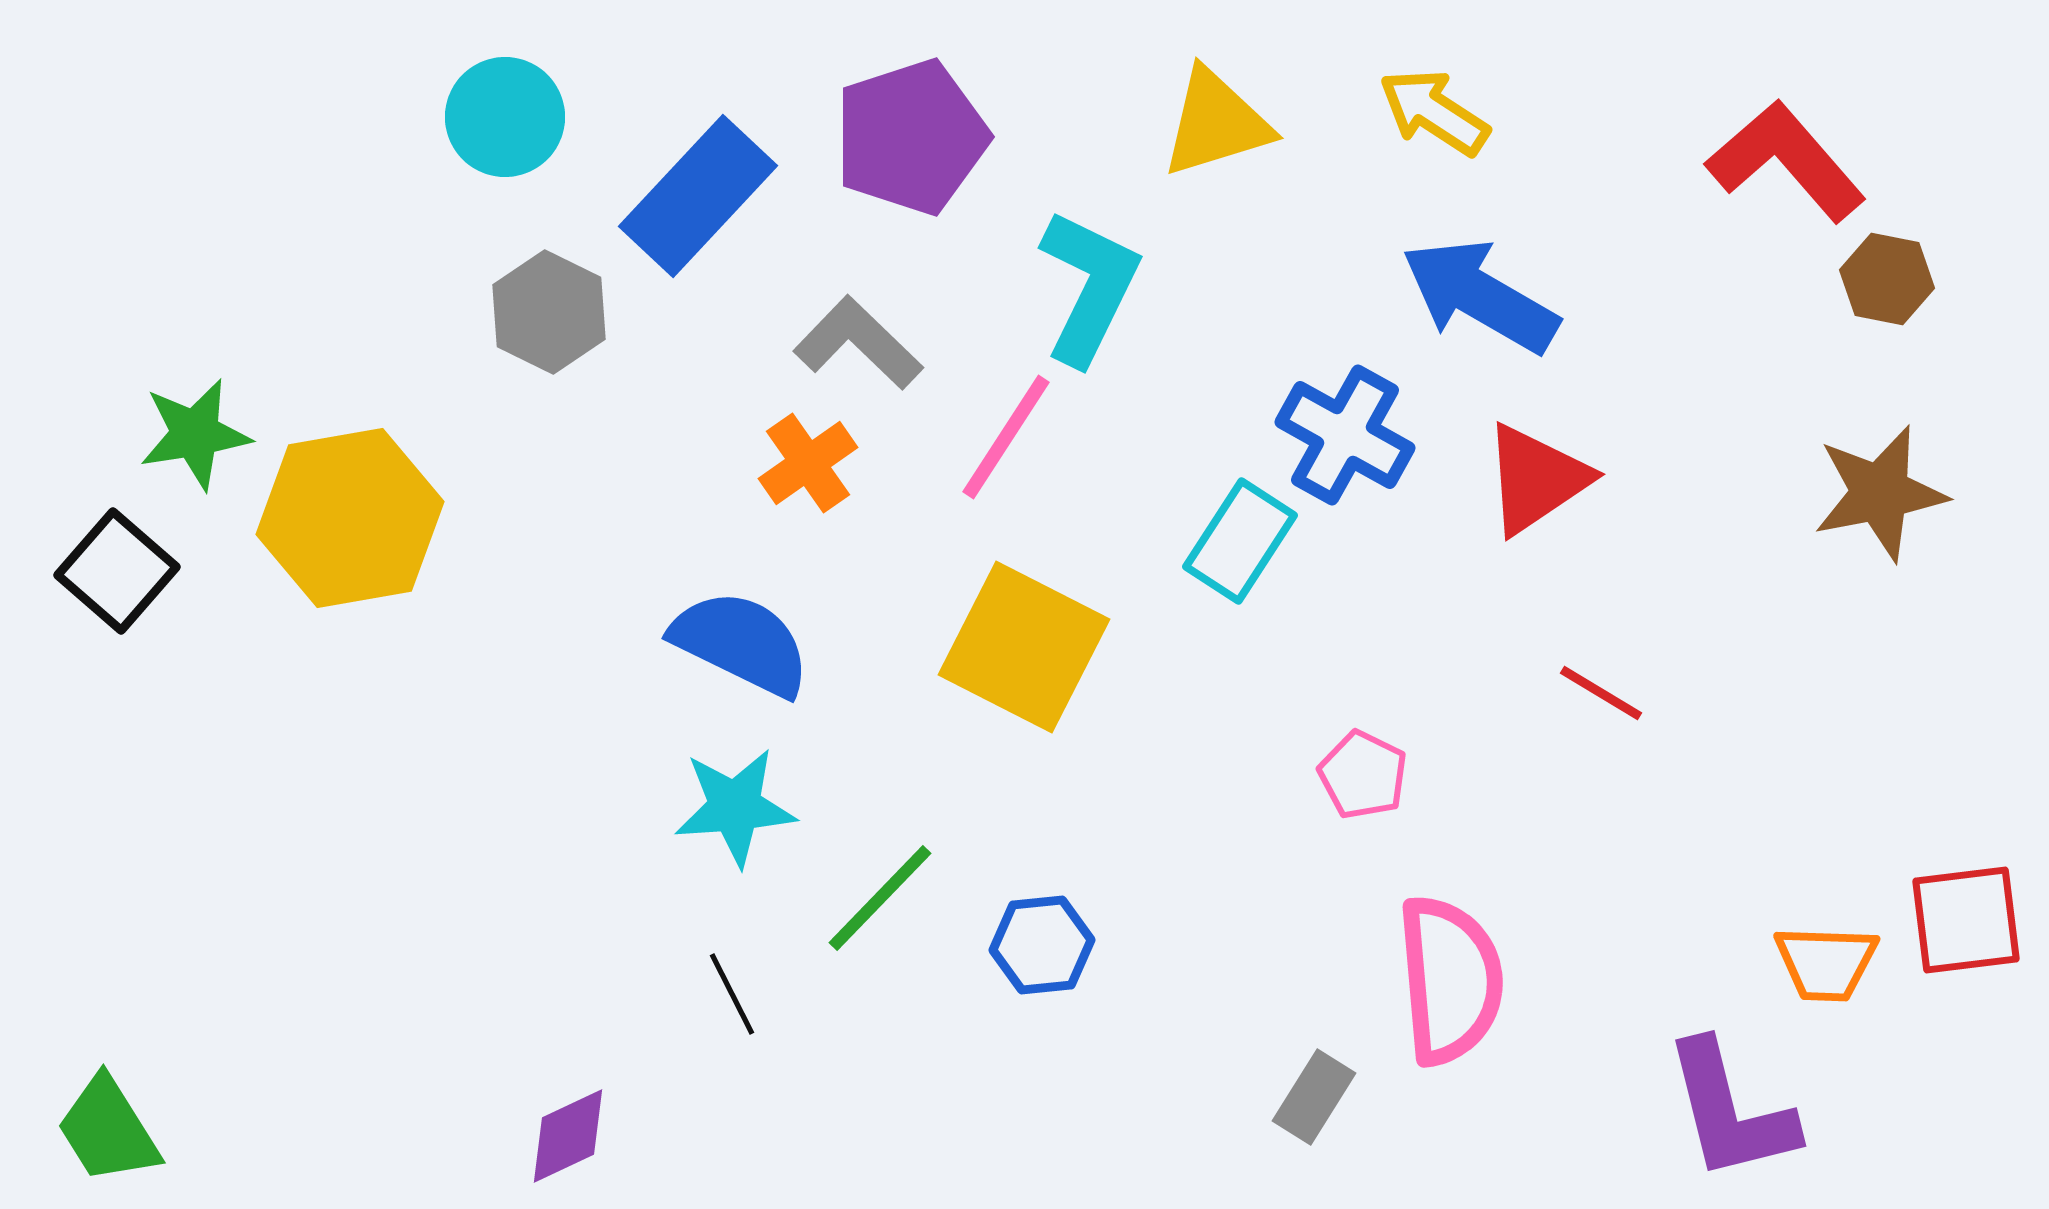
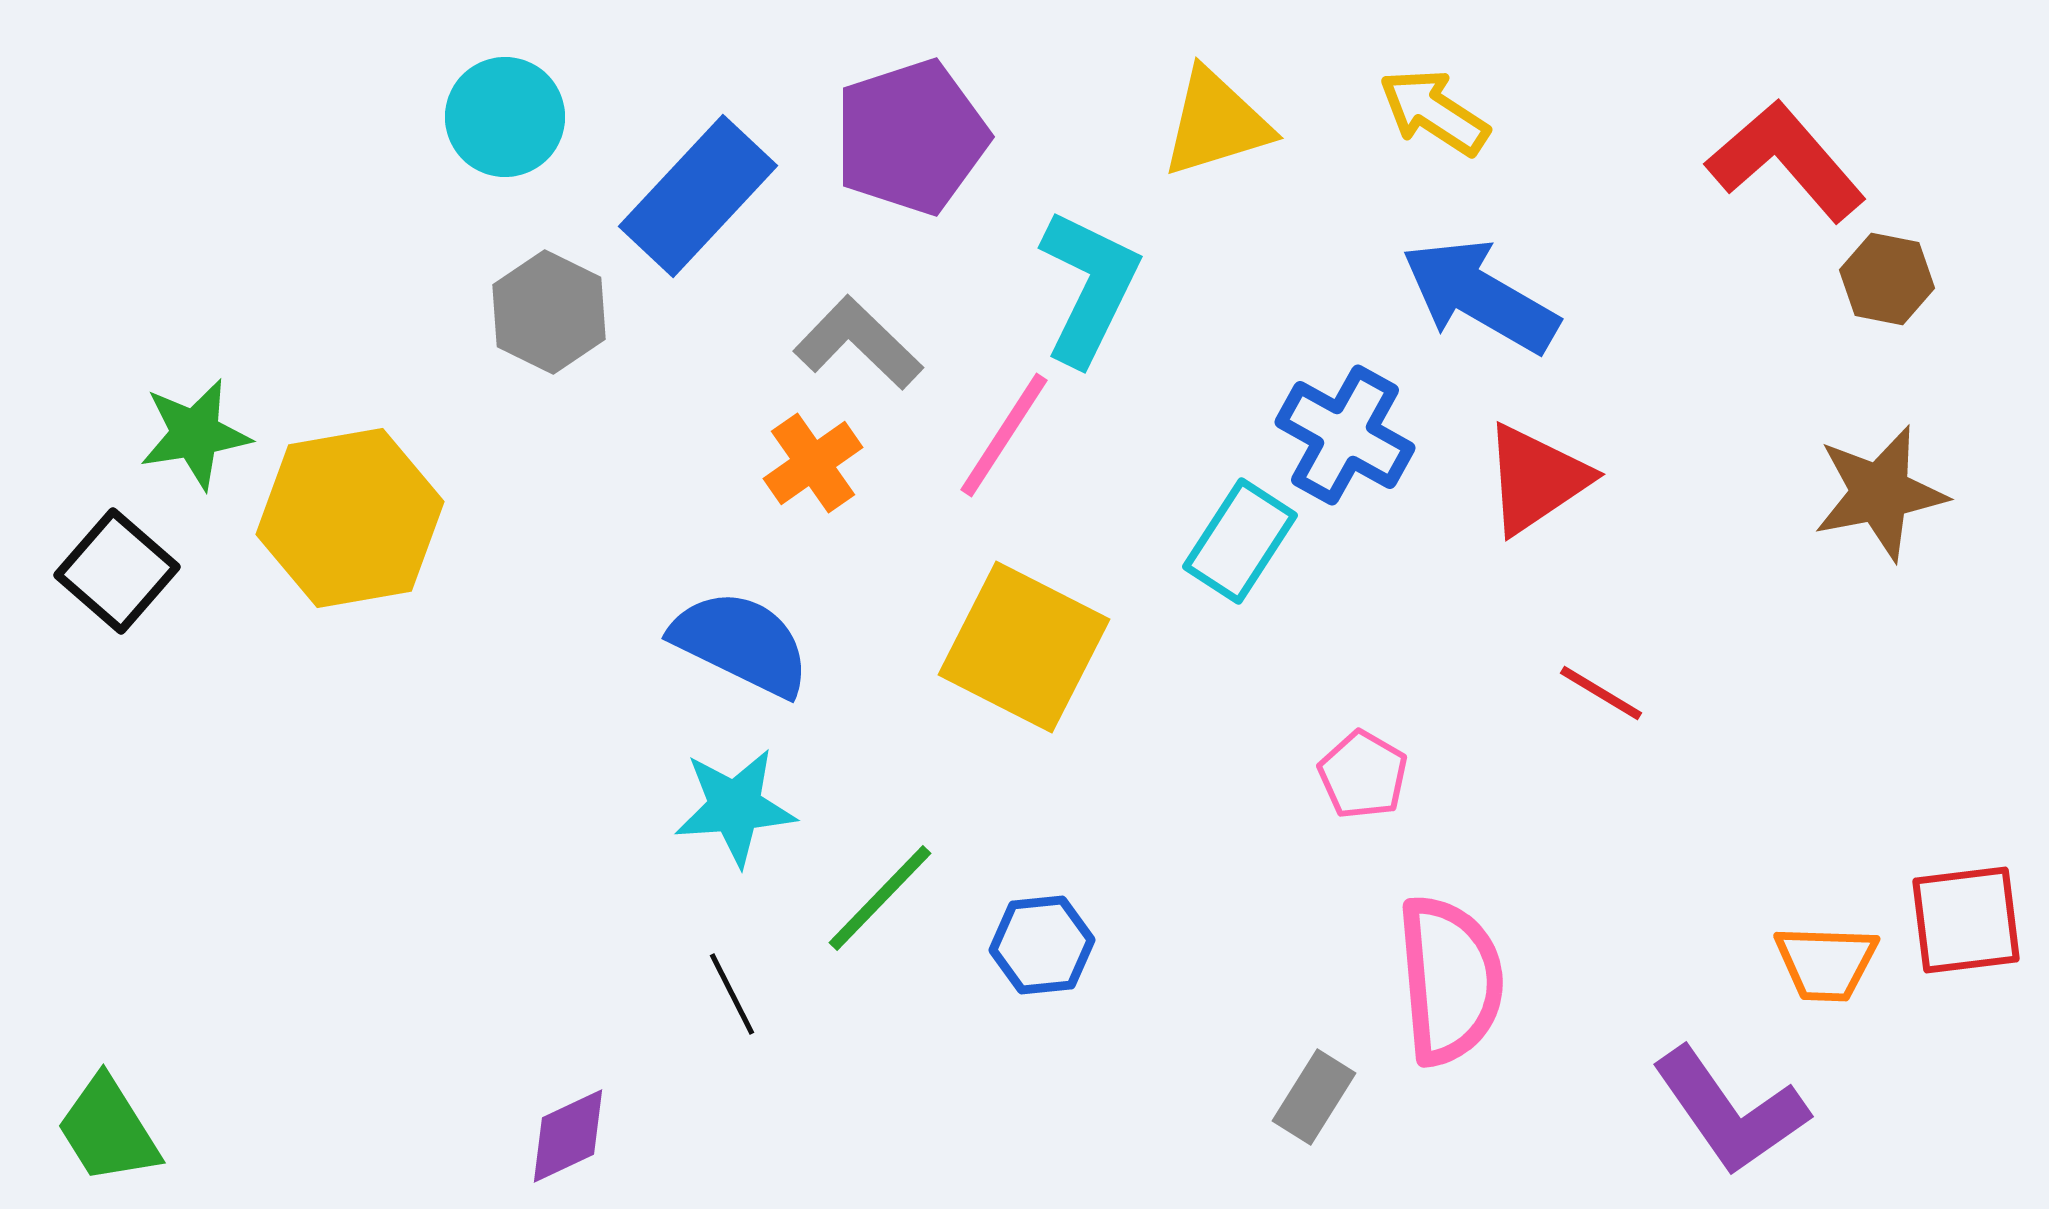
pink line: moved 2 px left, 2 px up
orange cross: moved 5 px right
pink pentagon: rotated 4 degrees clockwise
purple L-shape: rotated 21 degrees counterclockwise
